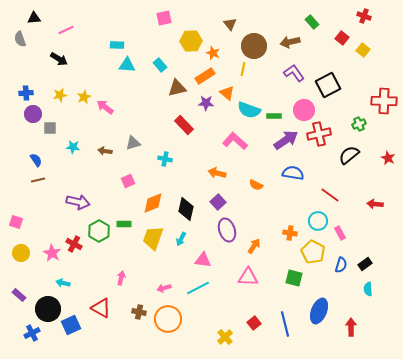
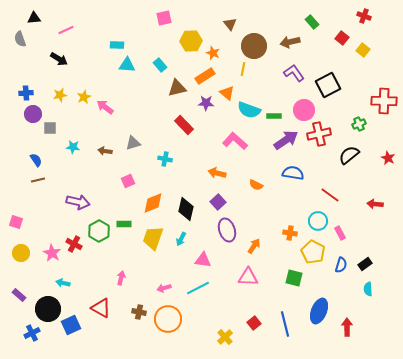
red arrow at (351, 327): moved 4 px left
